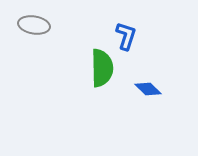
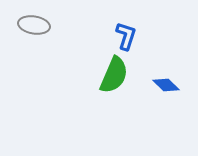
green semicircle: moved 12 px right, 7 px down; rotated 24 degrees clockwise
blue diamond: moved 18 px right, 4 px up
